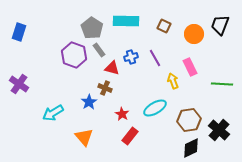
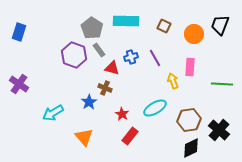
pink rectangle: rotated 30 degrees clockwise
